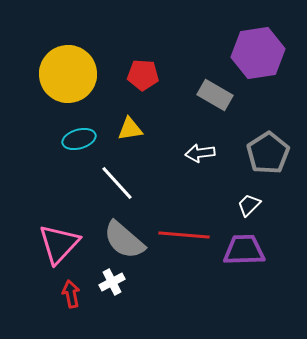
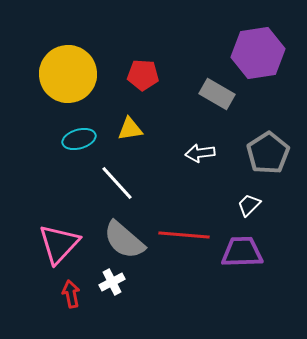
gray rectangle: moved 2 px right, 1 px up
purple trapezoid: moved 2 px left, 2 px down
